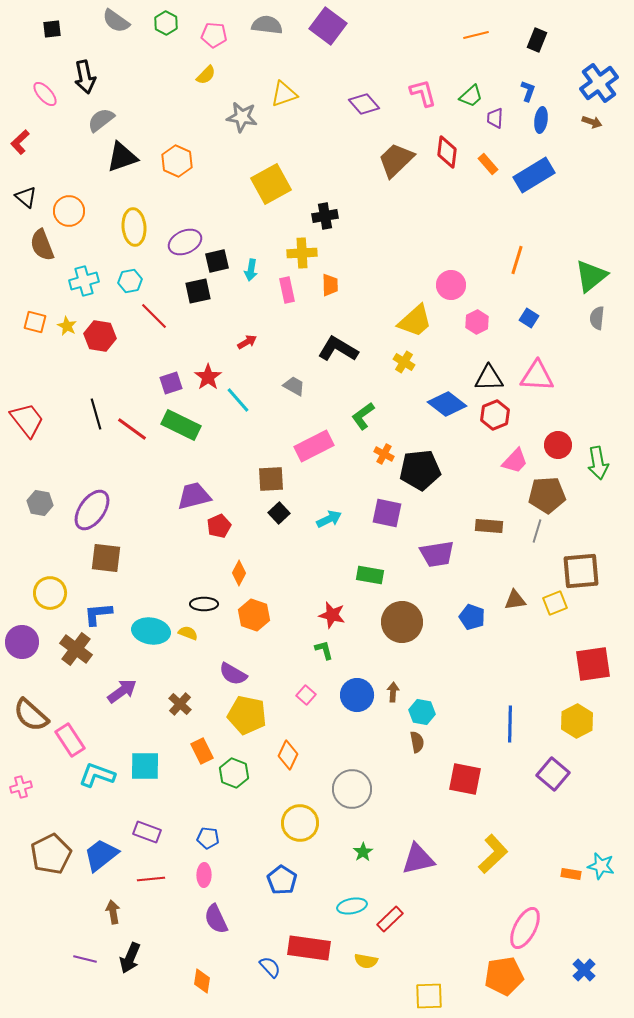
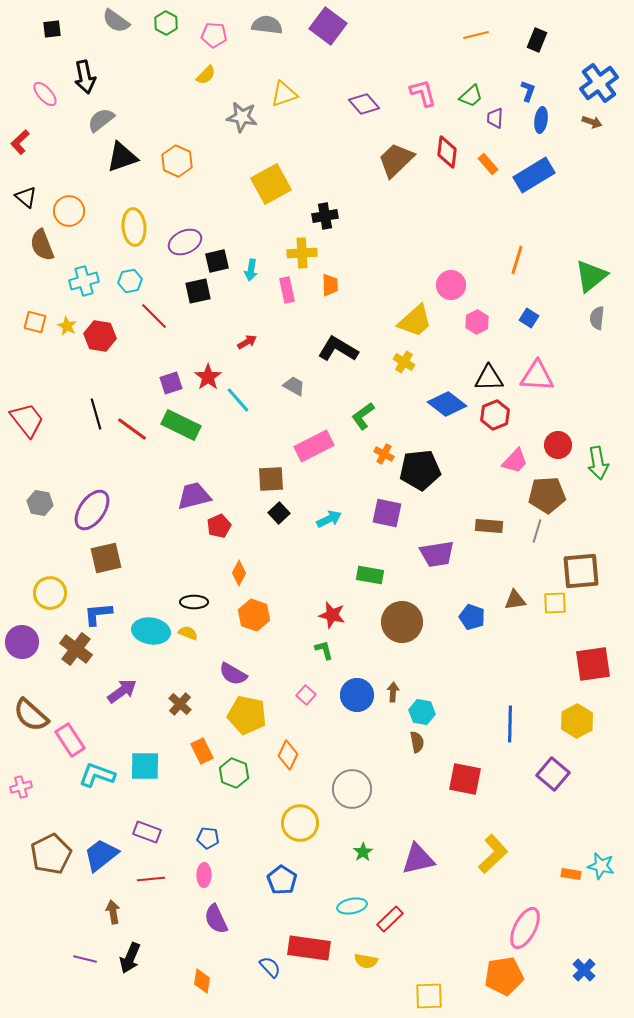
brown square at (106, 558): rotated 20 degrees counterclockwise
yellow square at (555, 603): rotated 20 degrees clockwise
black ellipse at (204, 604): moved 10 px left, 2 px up
